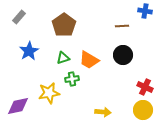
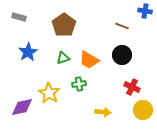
gray rectangle: rotated 64 degrees clockwise
brown line: rotated 24 degrees clockwise
blue star: moved 1 px left, 1 px down
black circle: moved 1 px left
green cross: moved 7 px right, 5 px down
red cross: moved 13 px left
yellow star: rotated 30 degrees counterclockwise
purple diamond: moved 4 px right, 1 px down
